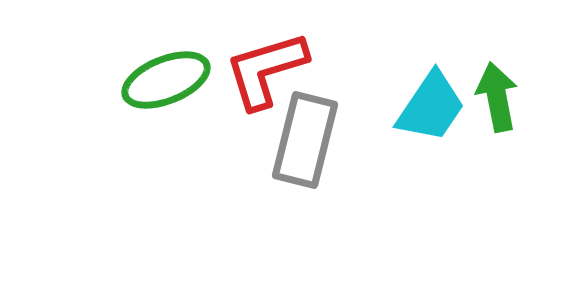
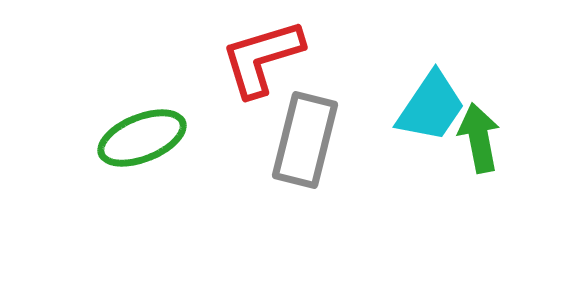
red L-shape: moved 4 px left, 12 px up
green ellipse: moved 24 px left, 58 px down
green arrow: moved 18 px left, 41 px down
